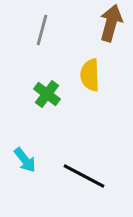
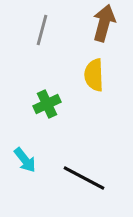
brown arrow: moved 7 px left
yellow semicircle: moved 4 px right
green cross: moved 10 px down; rotated 28 degrees clockwise
black line: moved 2 px down
